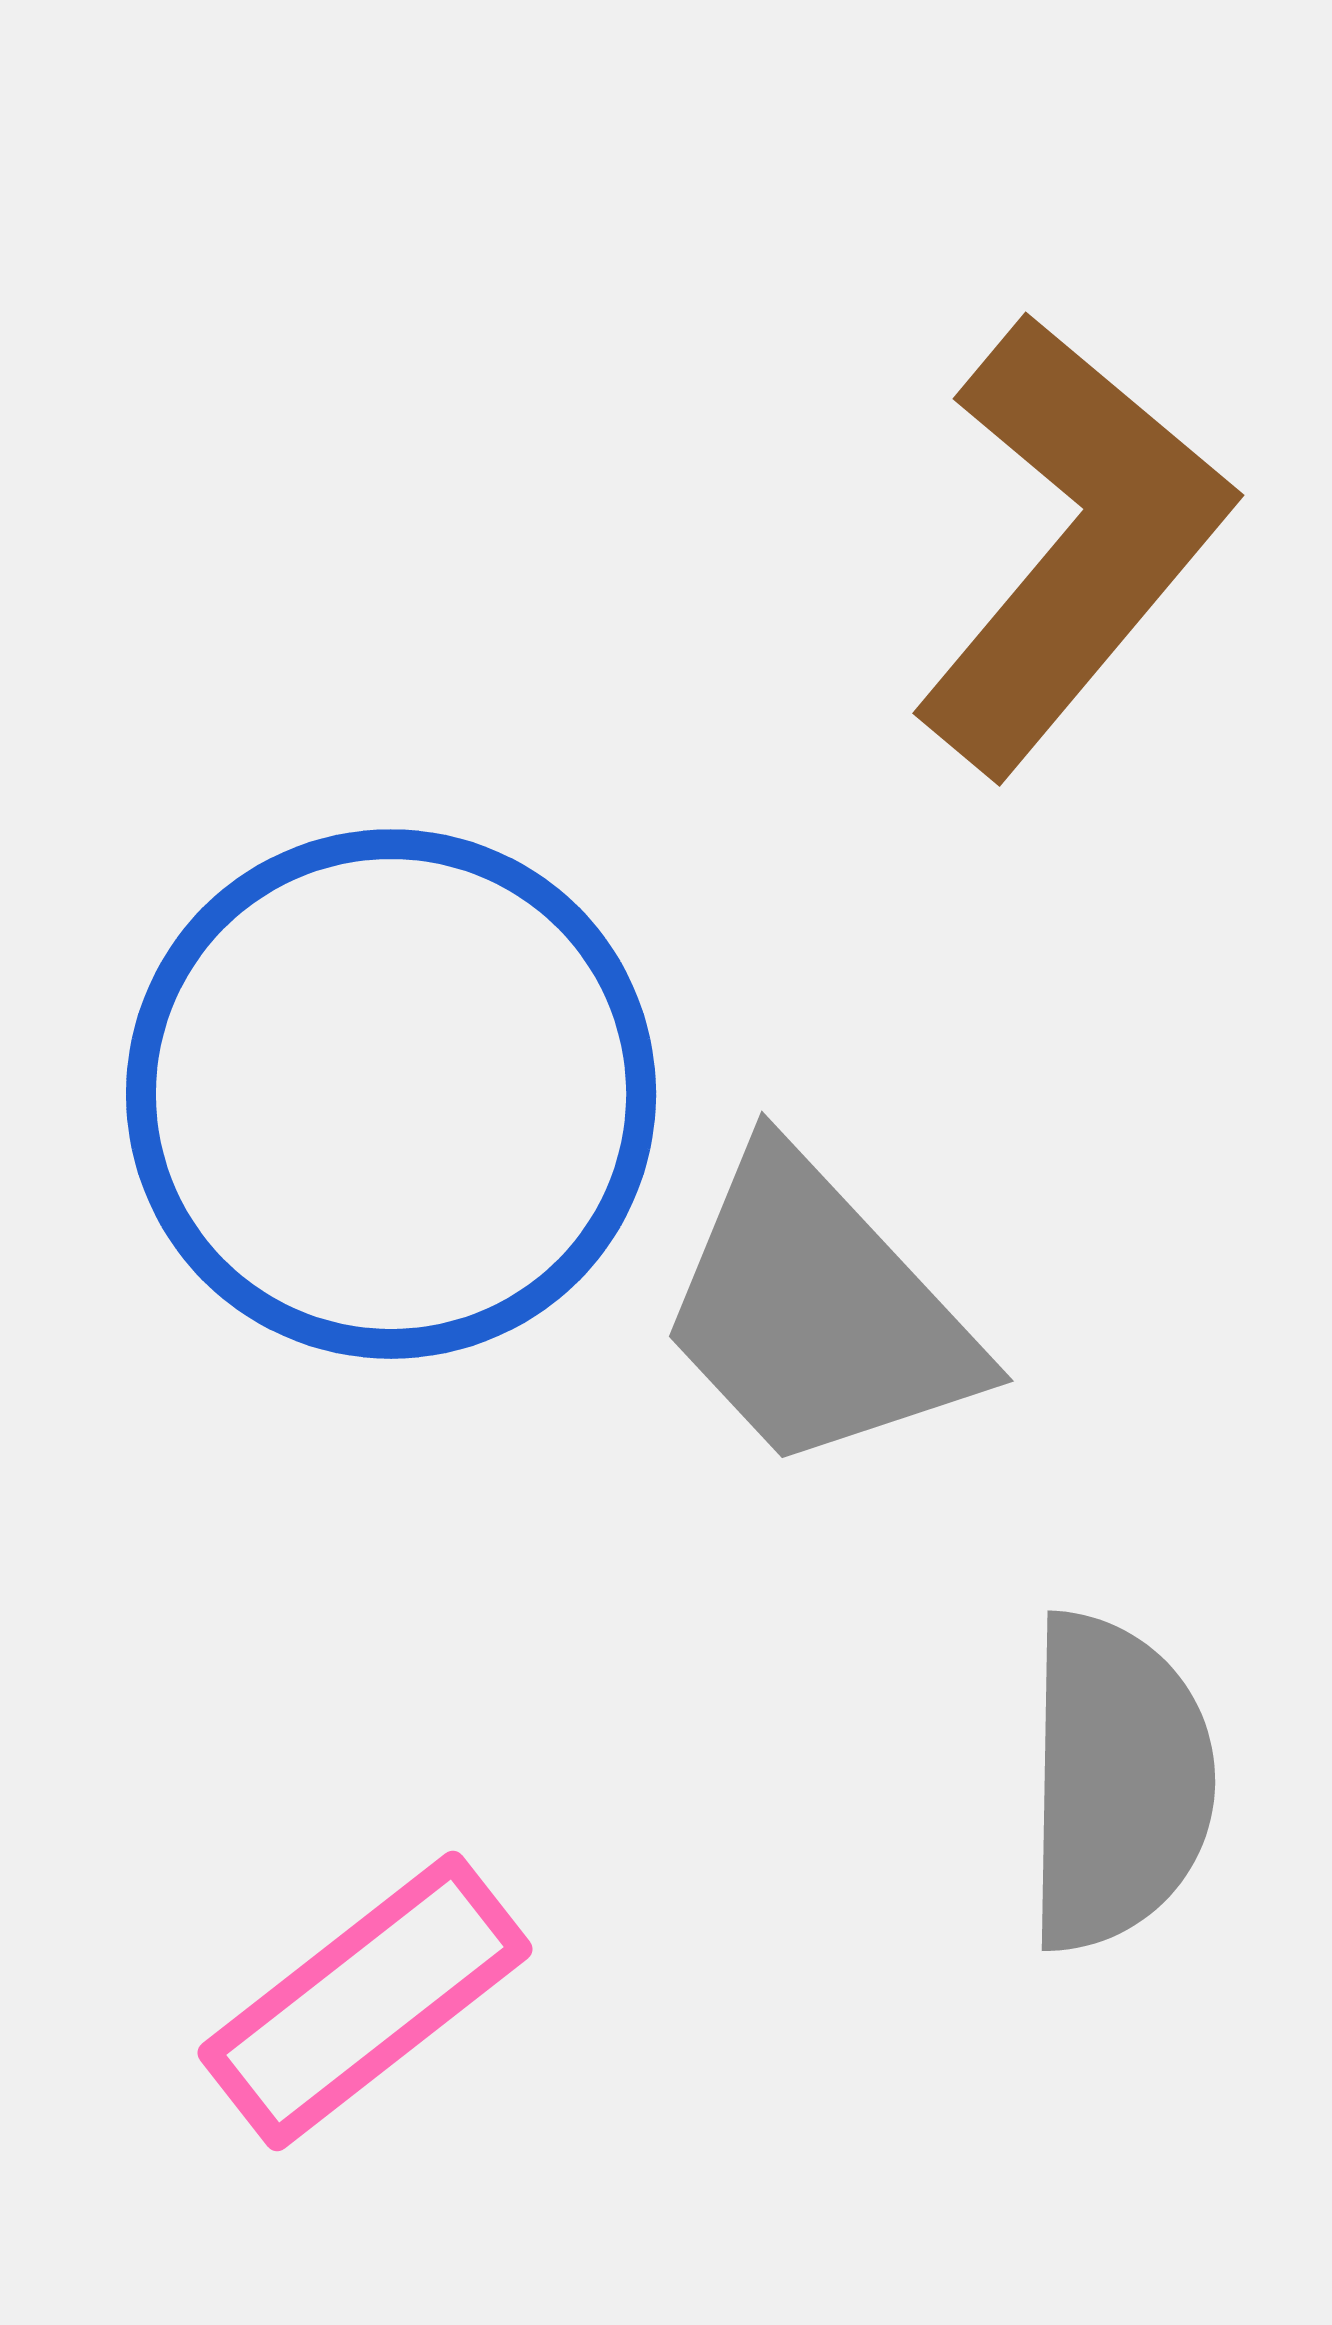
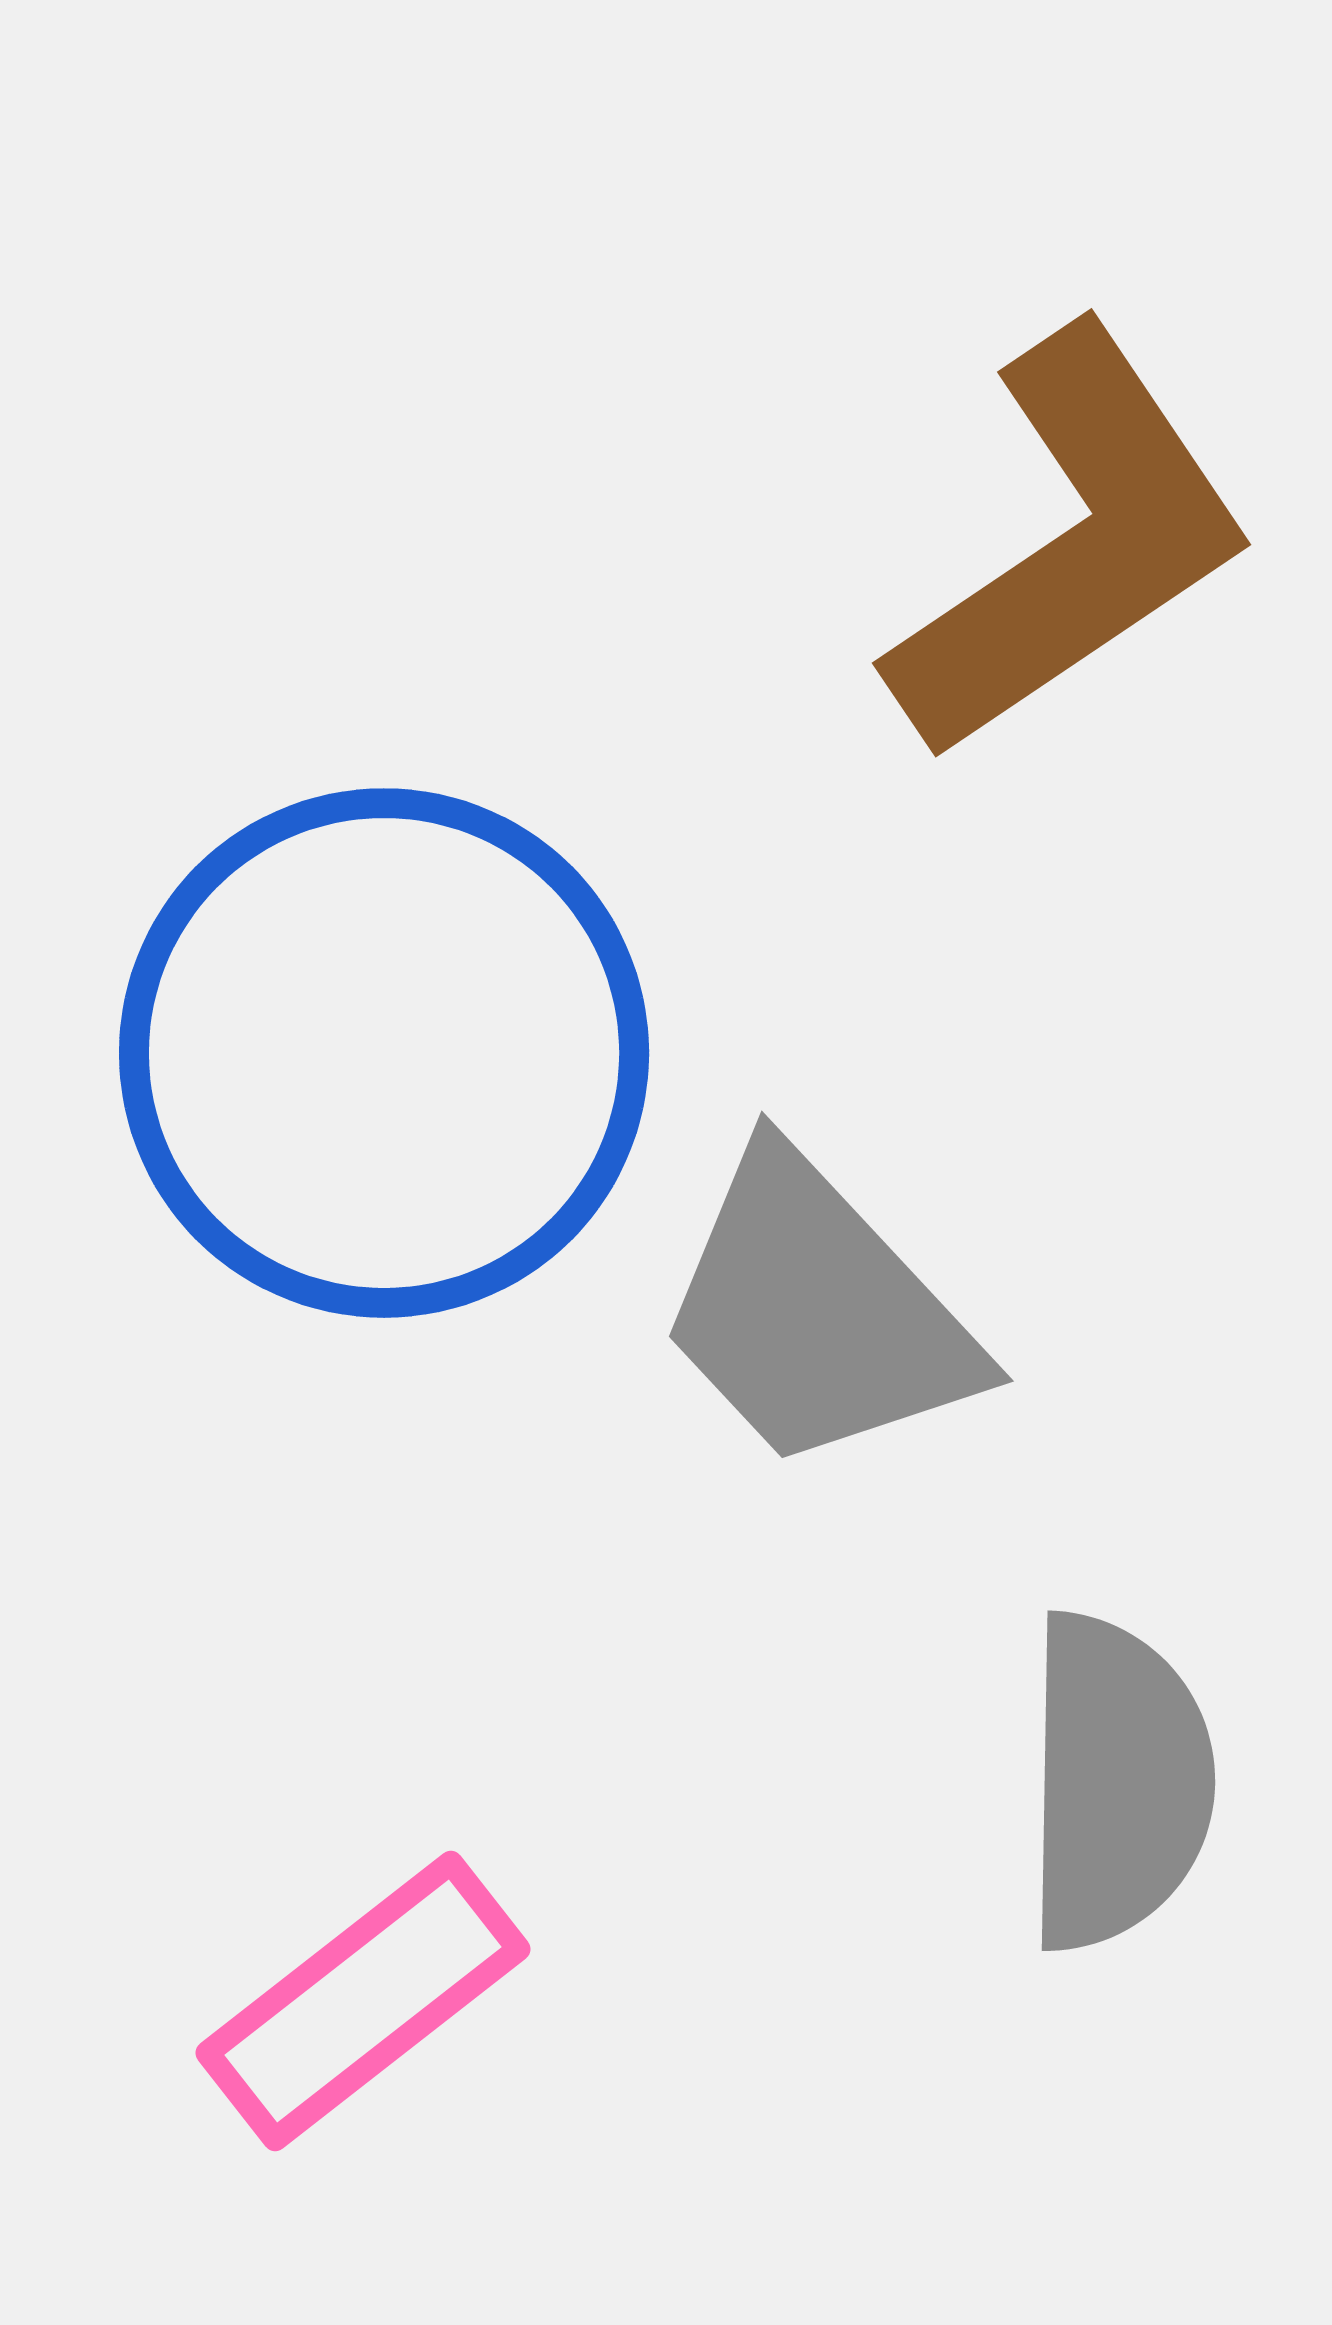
brown L-shape: rotated 16 degrees clockwise
blue circle: moved 7 px left, 41 px up
pink rectangle: moved 2 px left
